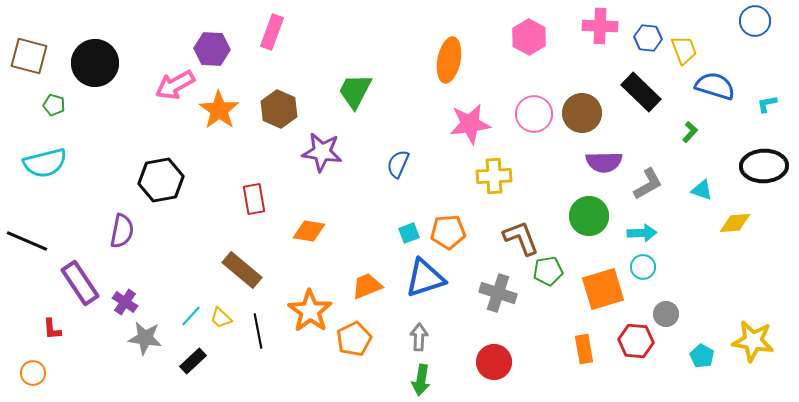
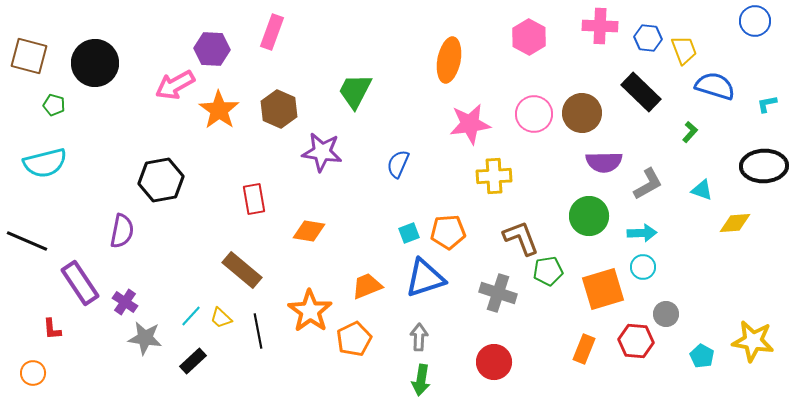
orange rectangle at (584, 349): rotated 32 degrees clockwise
